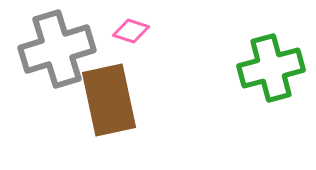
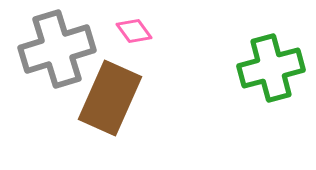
pink diamond: moved 3 px right; rotated 36 degrees clockwise
brown rectangle: moved 1 px right, 2 px up; rotated 36 degrees clockwise
